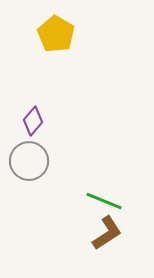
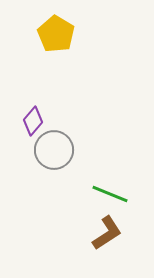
gray circle: moved 25 px right, 11 px up
green line: moved 6 px right, 7 px up
